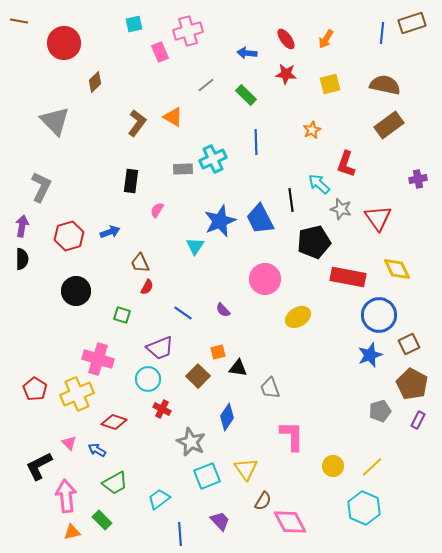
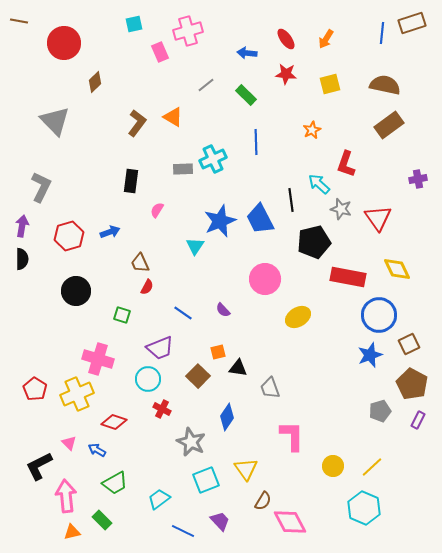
cyan square at (207, 476): moved 1 px left, 4 px down
blue line at (180, 534): moved 3 px right, 3 px up; rotated 60 degrees counterclockwise
